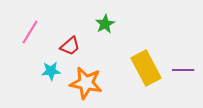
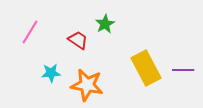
red trapezoid: moved 8 px right, 6 px up; rotated 105 degrees counterclockwise
cyan star: moved 2 px down
orange star: moved 1 px right, 2 px down
